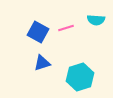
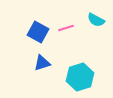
cyan semicircle: rotated 24 degrees clockwise
